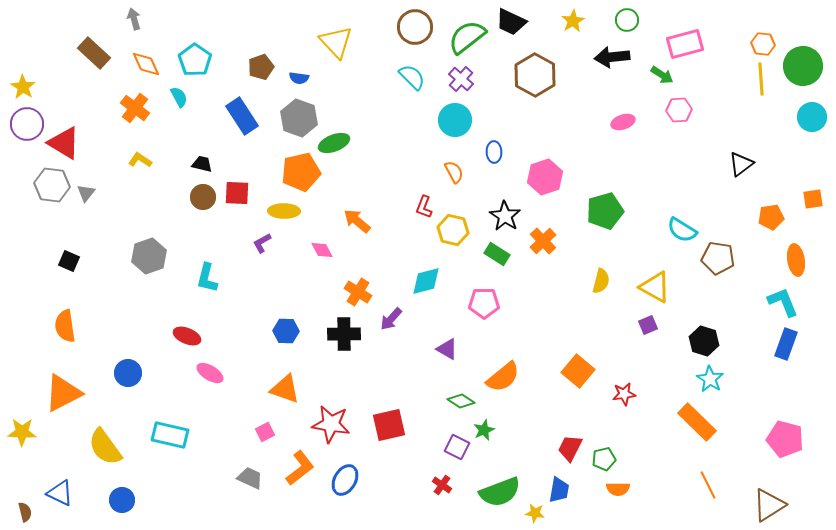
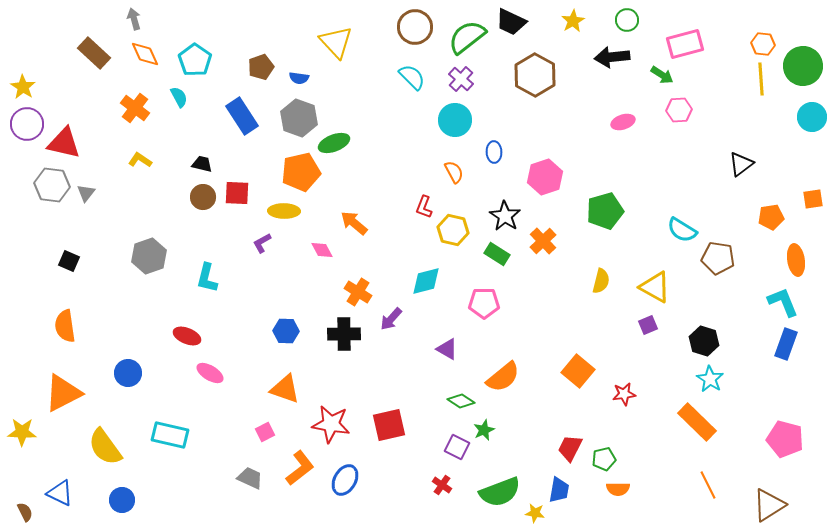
orange diamond at (146, 64): moved 1 px left, 10 px up
red triangle at (64, 143): rotated 18 degrees counterclockwise
orange arrow at (357, 221): moved 3 px left, 2 px down
brown semicircle at (25, 512): rotated 12 degrees counterclockwise
